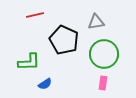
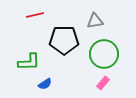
gray triangle: moved 1 px left, 1 px up
black pentagon: rotated 24 degrees counterclockwise
pink rectangle: rotated 32 degrees clockwise
